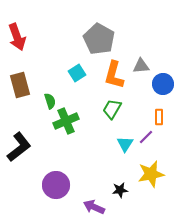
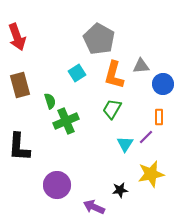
black L-shape: rotated 132 degrees clockwise
purple circle: moved 1 px right
